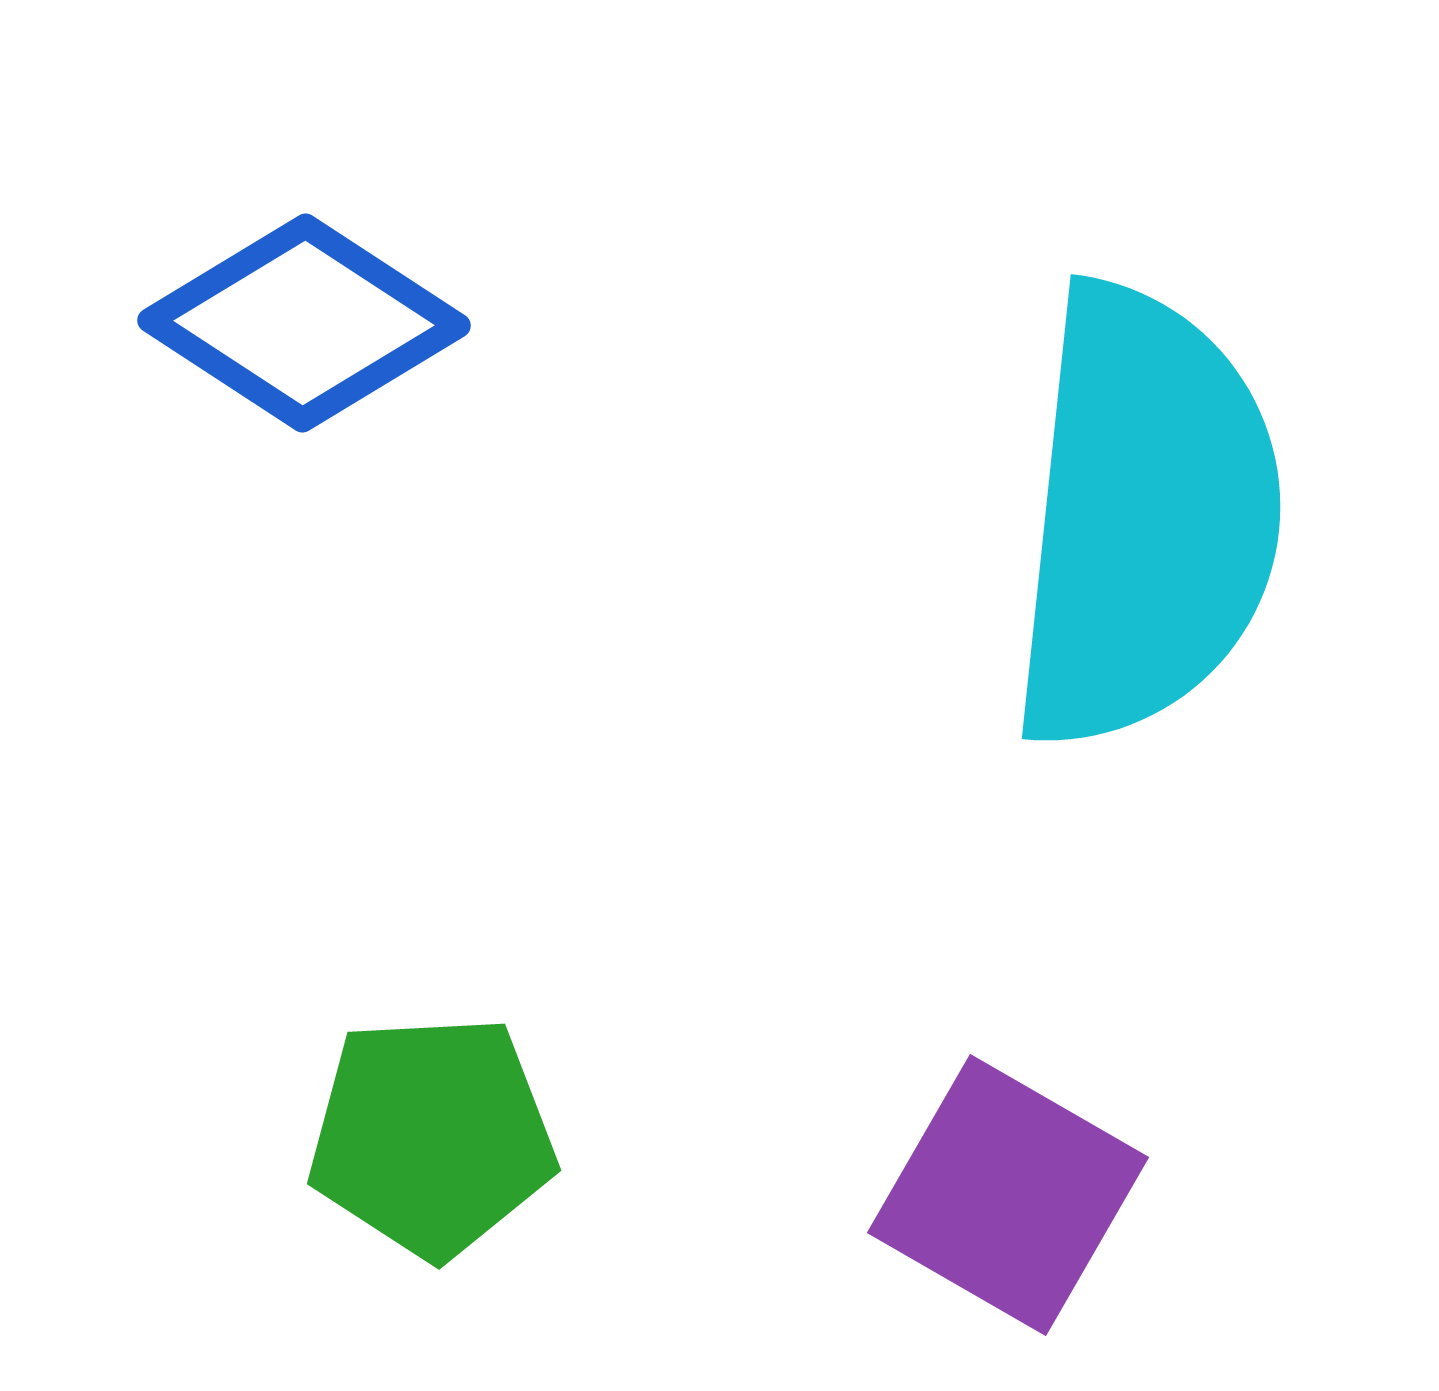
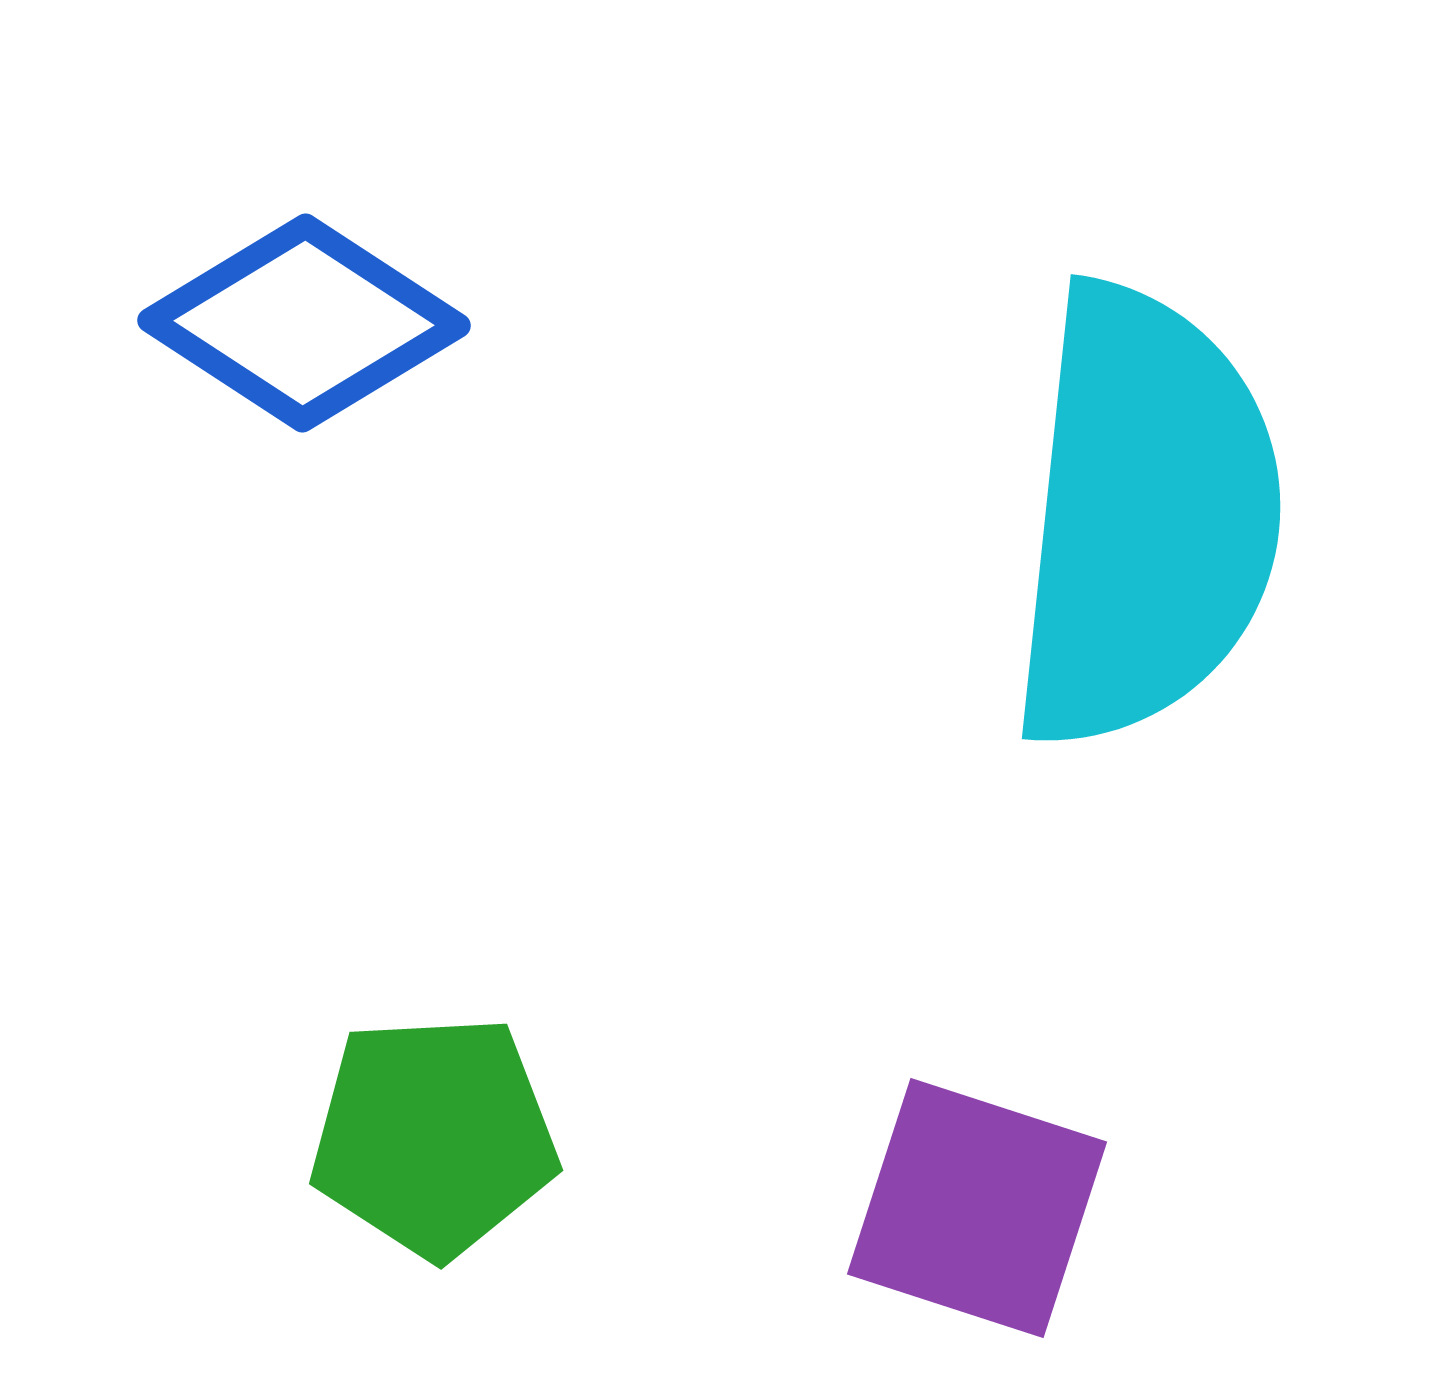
green pentagon: moved 2 px right
purple square: moved 31 px left, 13 px down; rotated 12 degrees counterclockwise
